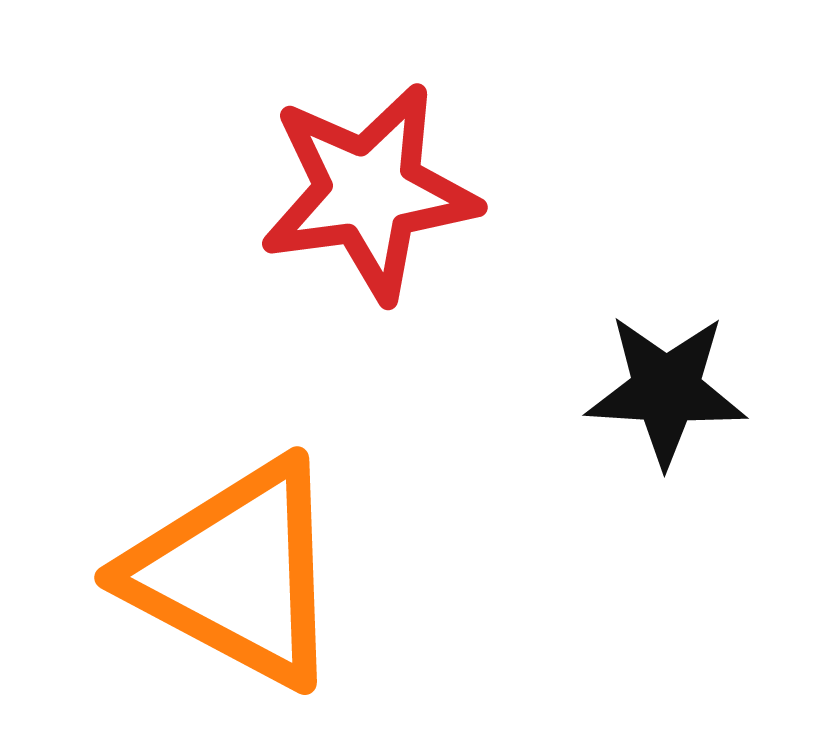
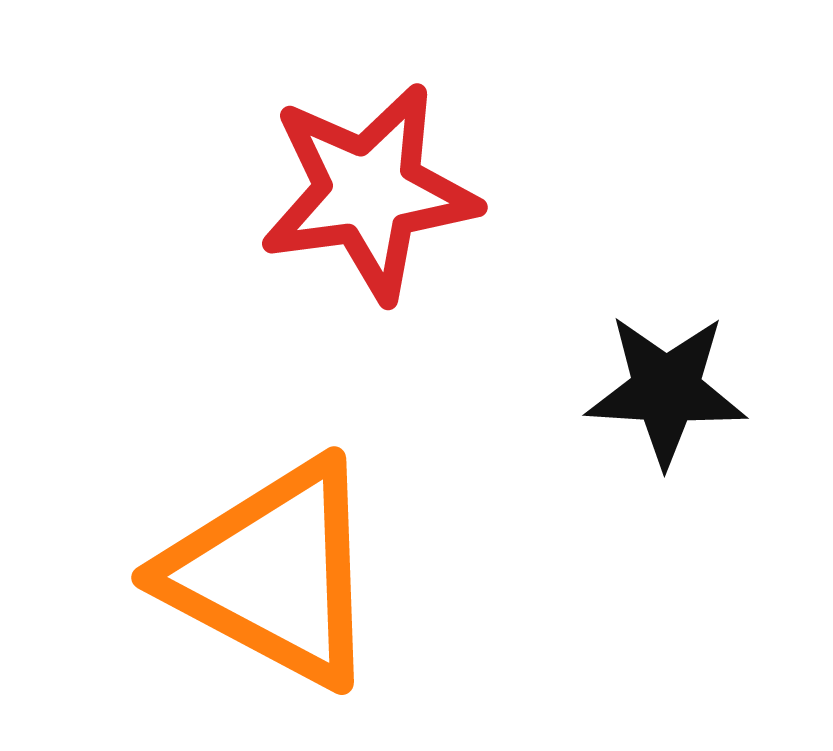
orange triangle: moved 37 px right
